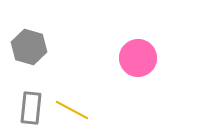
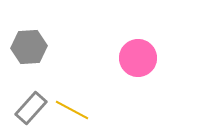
gray hexagon: rotated 20 degrees counterclockwise
gray rectangle: rotated 36 degrees clockwise
